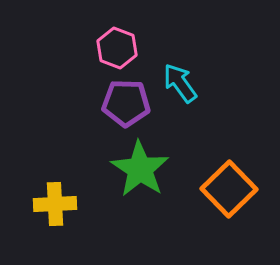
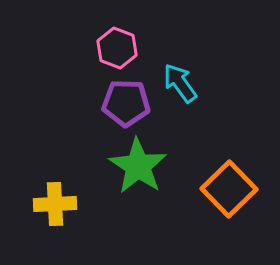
green star: moved 2 px left, 3 px up
